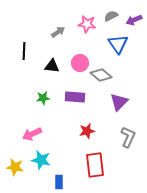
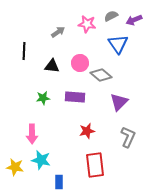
pink arrow: rotated 66 degrees counterclockwise
